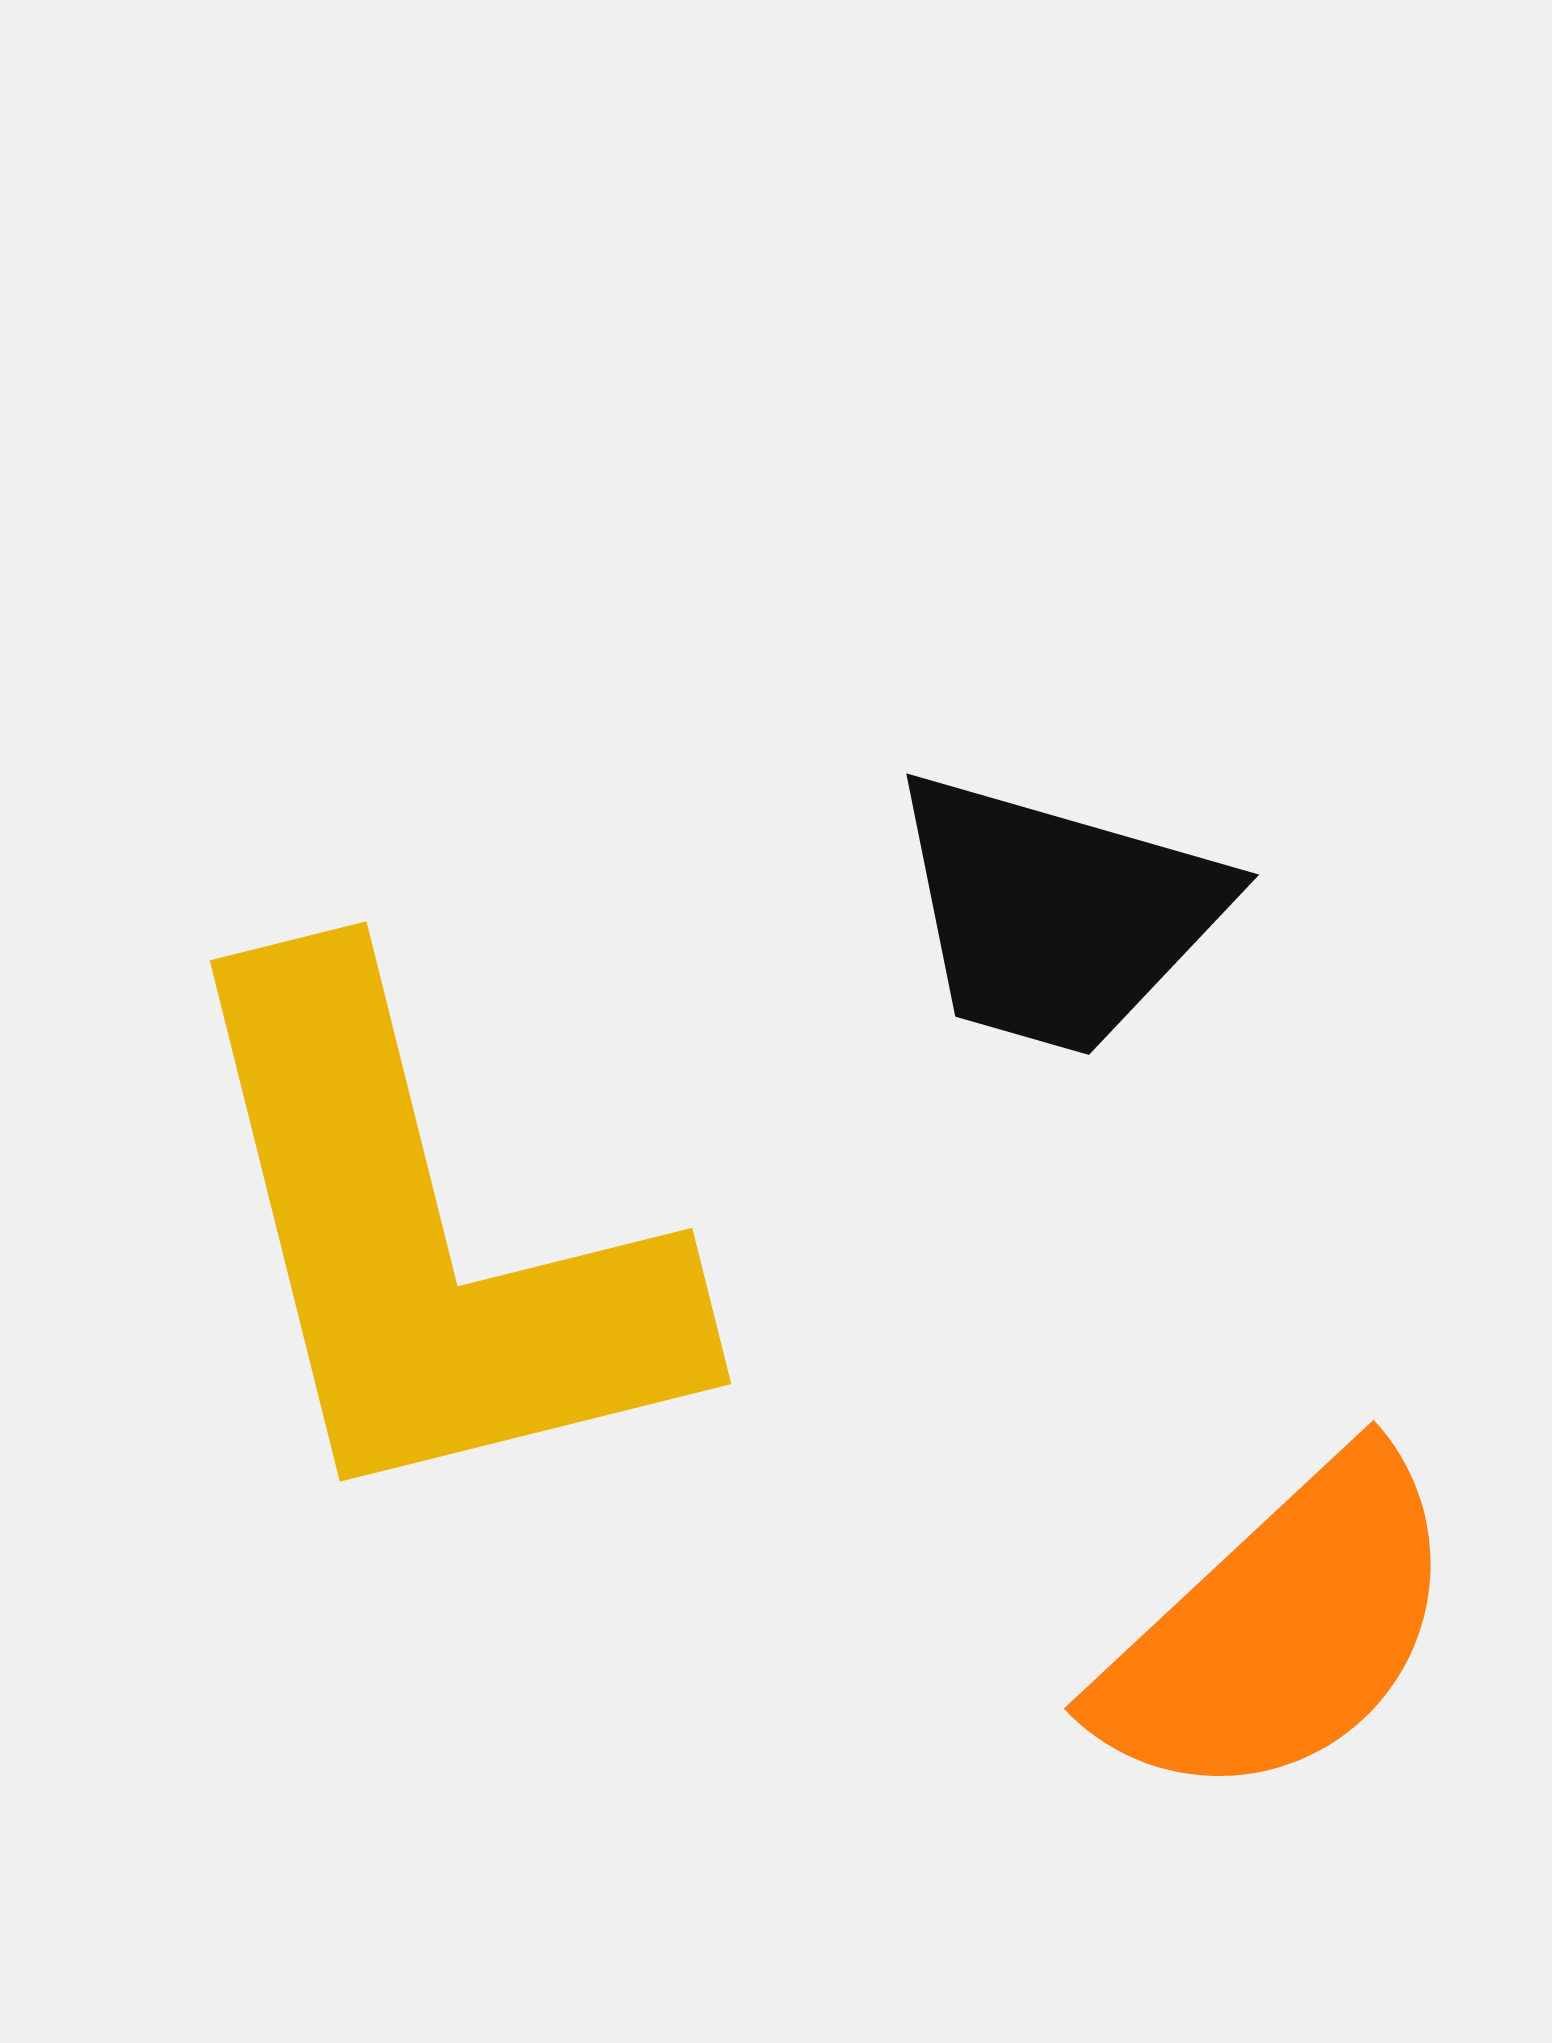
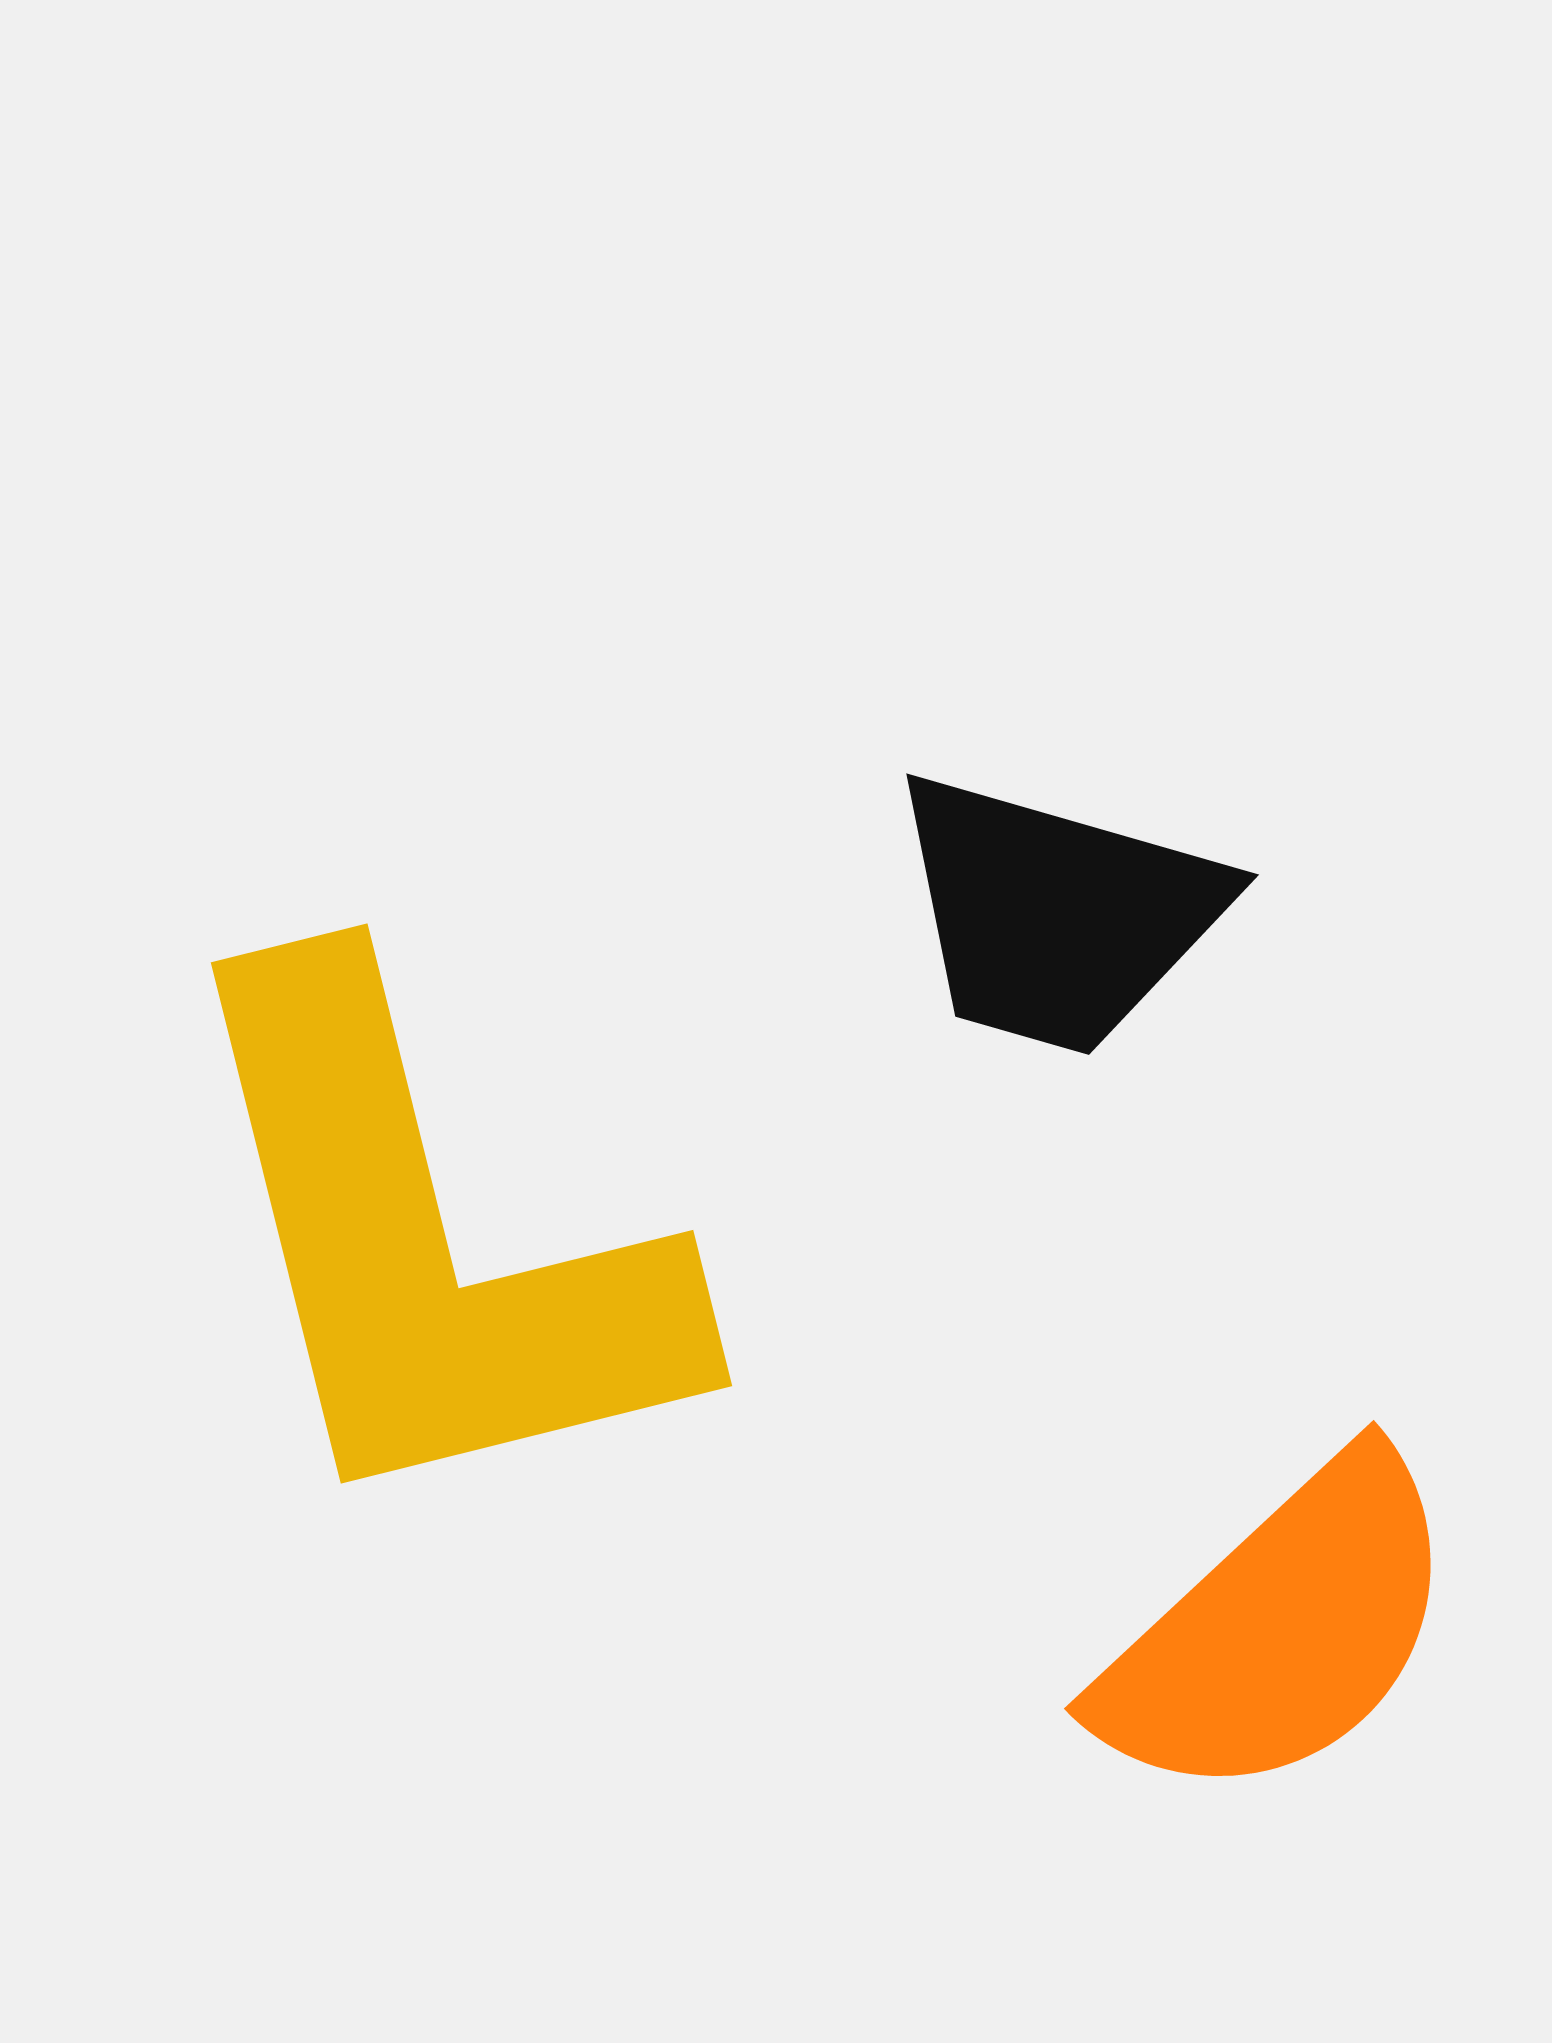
yellow L-shape: moved 1 px right, 2 px down
